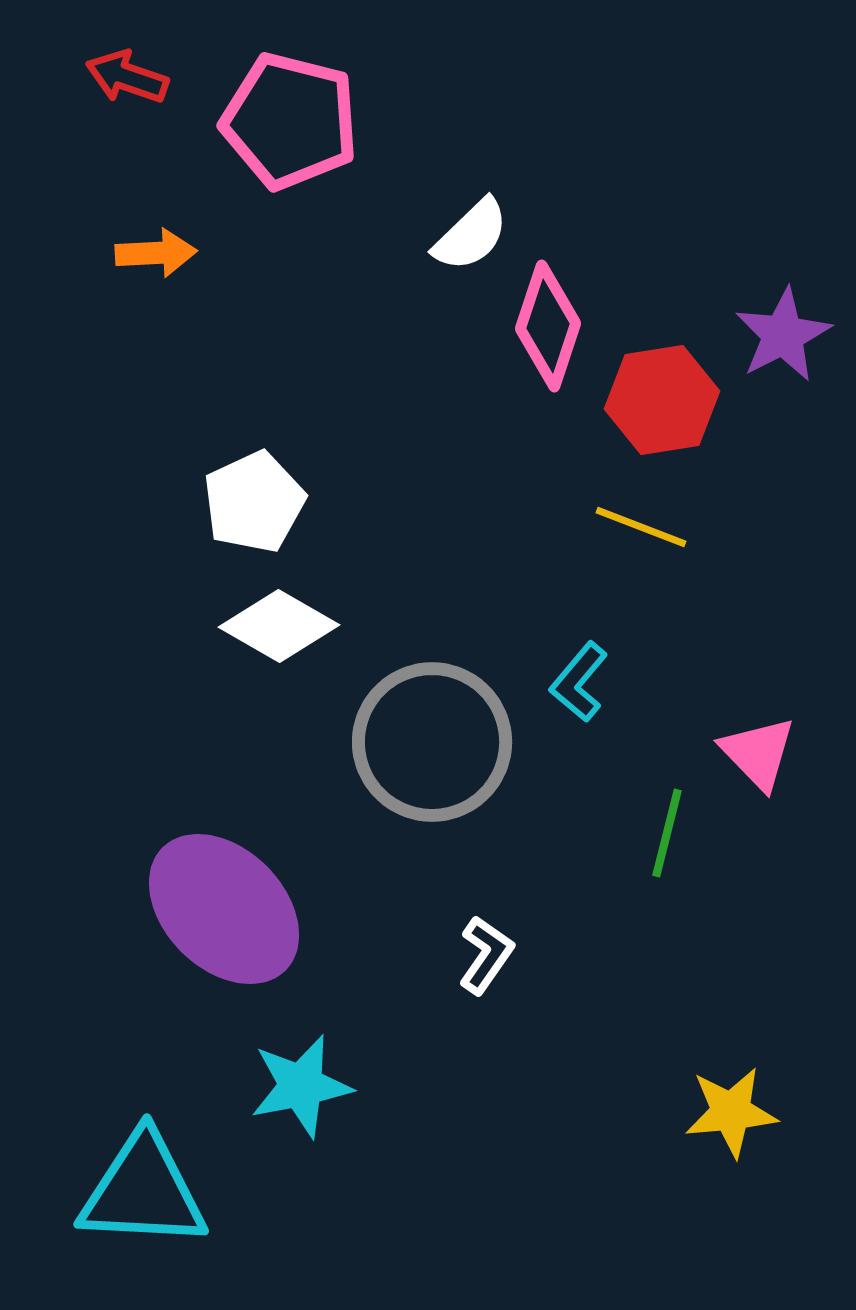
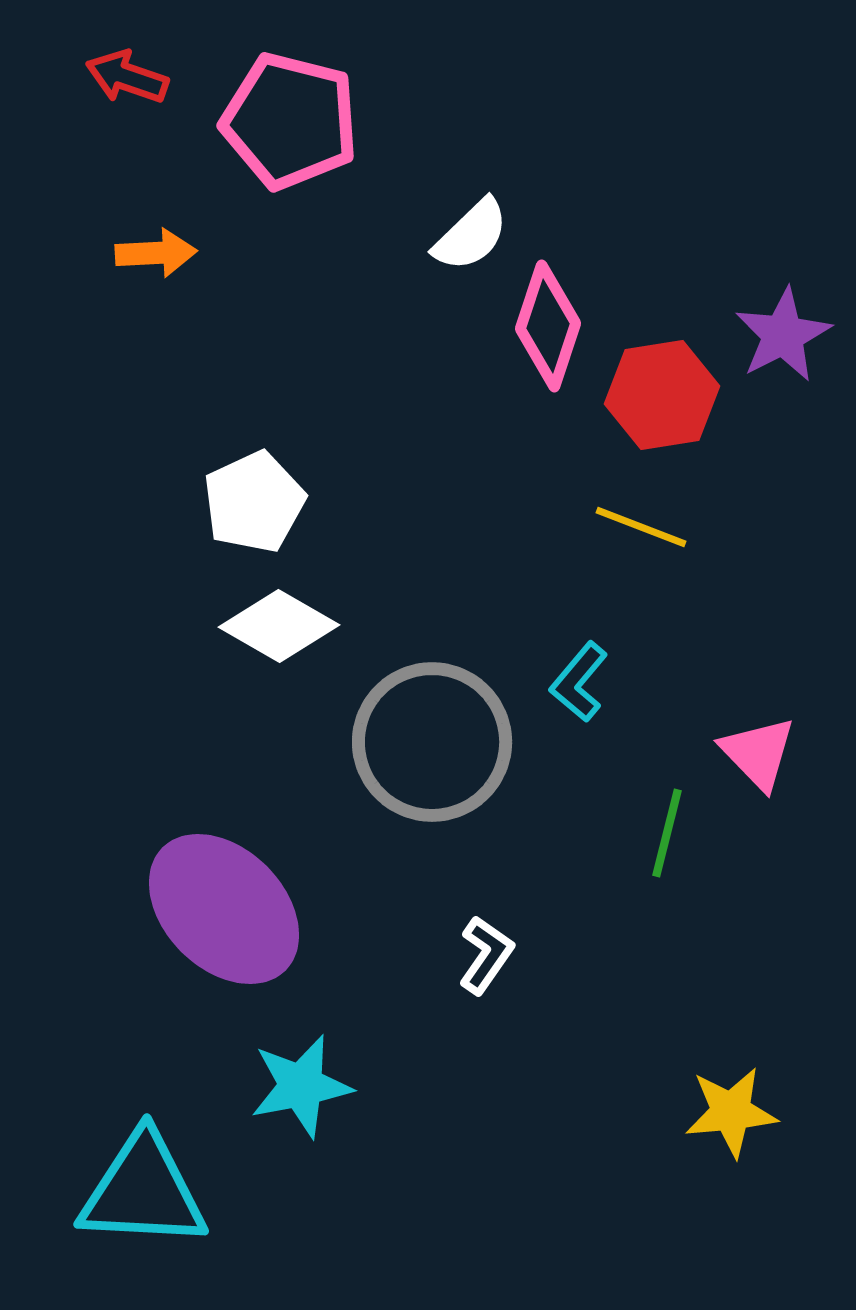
red hexagon: moved 5 px up
